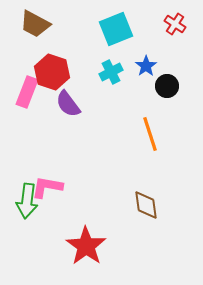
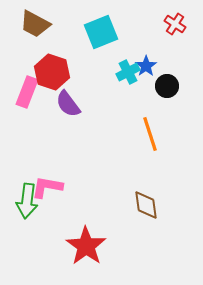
cyan square: moved 15 px left, 3 px down
cyan cross: moved 17 px right
